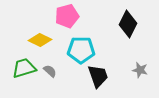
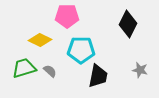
pink pentagon: rotated 15 degrees clockwise
black trapezoid: rotated 30 degrees clockwise
